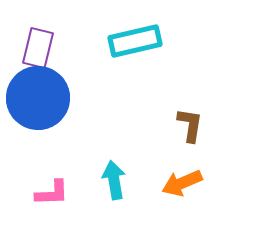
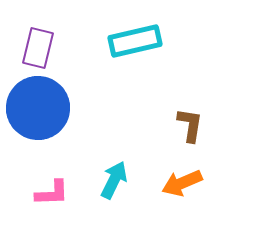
blue circle: moved 10 px down
cyan arrow: rotated 36 degrees clockwise
